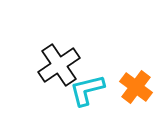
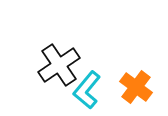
cyan L-shape: rotated 36 degrees counterclockwise
